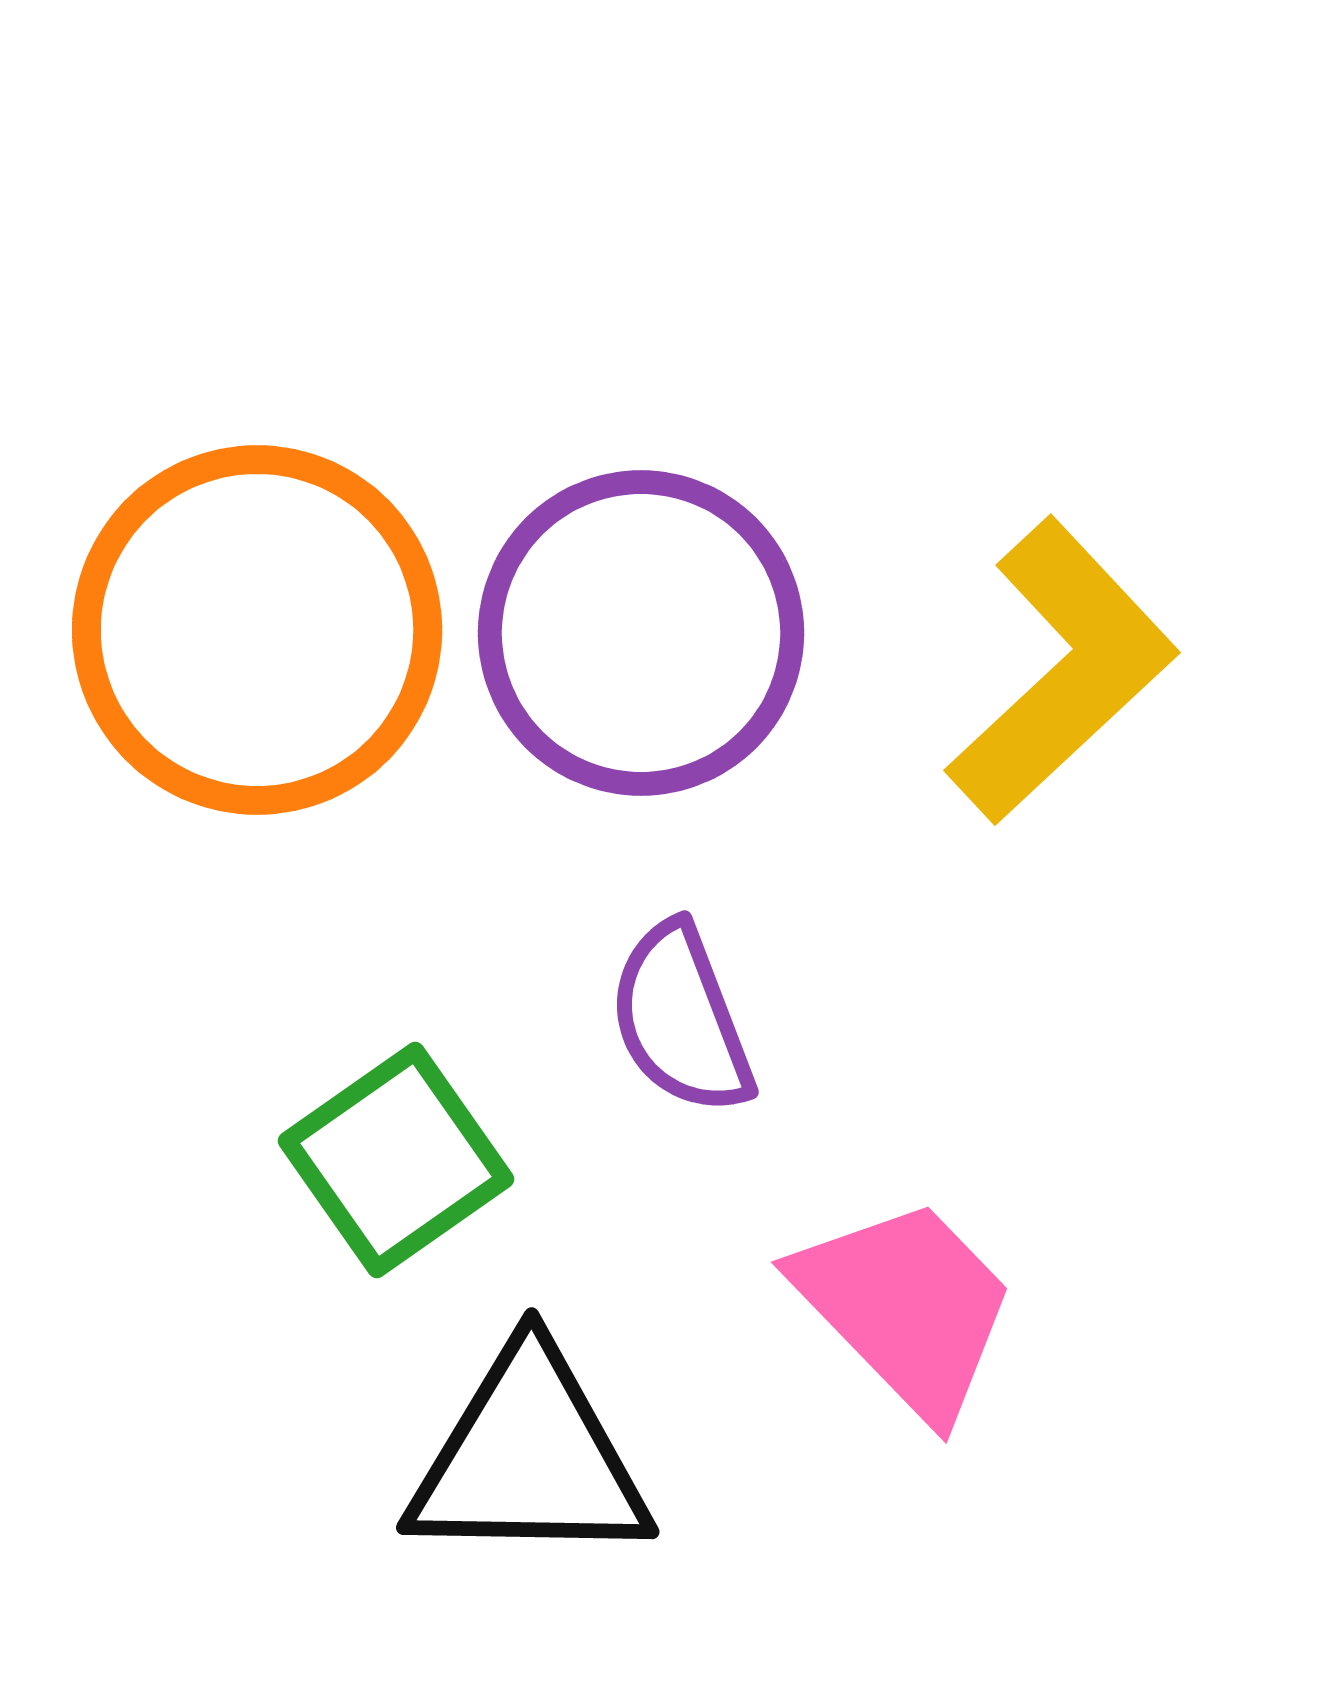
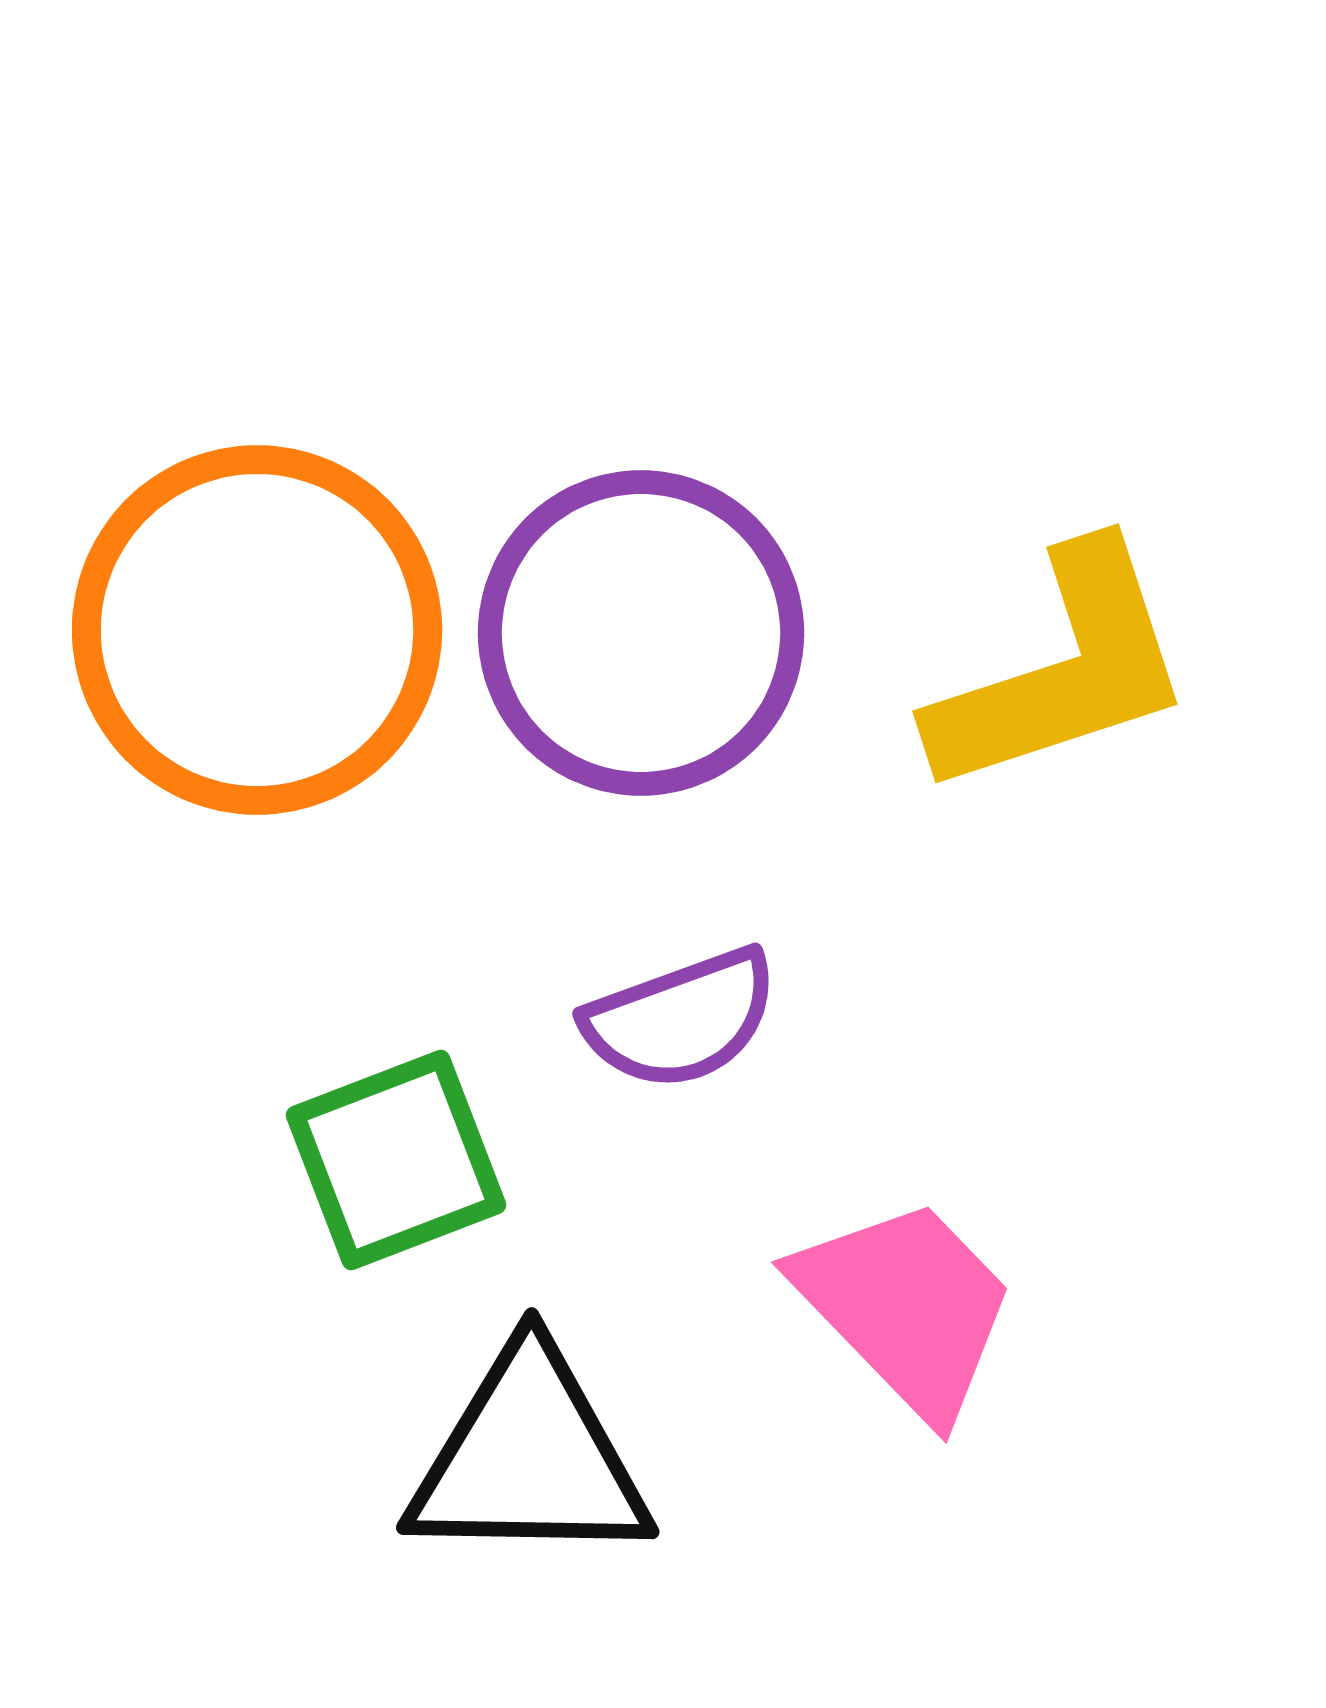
yellow L-shape: rotated 25 degrees clockwise
purple semicircle: rotated 89 degrees counterclockwise
green square: rotated 14 degrees clockwise
